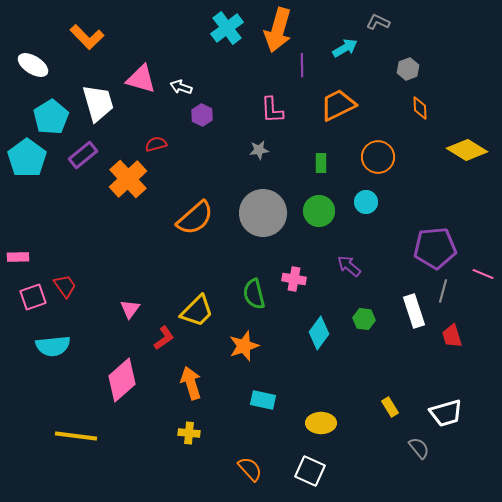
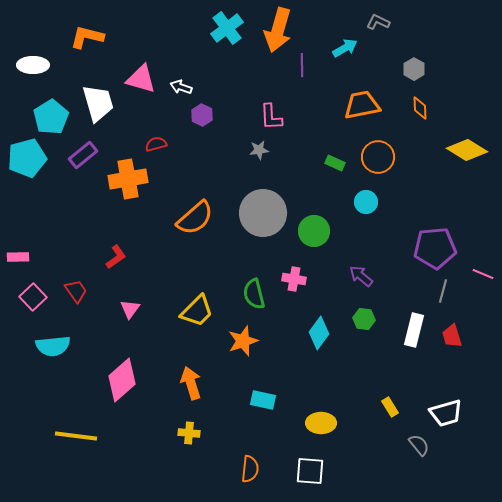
orange L-shape at (87, 37): rotated 148 degrees clockwise
white ellipse at (33, 65): rotated 32 degrees counterclockwise
gray hexagon at (408, 69): moved 6 px right; rotated 10 degrees counterclockwise
orange trapezoid at (338, 105): moved 24 px right; rotated 15 degrees clockwise
pink L-shape at (272, 110): moved 1 px left, 7 px down
cyan pentagon at (27, 158): rotated 21 degrees clockwise
green rectangle at (321, 163): moved 14 px right; rotated 66 degrees counterclockwise
orange cross at (128, 179): rotated 33 degrees clockwise
green circle at (319, 211): moved 5 px left, 20 px down
purple arrow at (349, 266): moved 12 px right, 10 px down
red trapezoid at (65, 286): moved 11 px right, 5 px down
pink square at (33, 297): rotated 24 degrees counterclockwise
white rectangle at (414, 311): moved 19 px down; rotated 32 degrees clockwise
red L-shape at (164, 338): moved 48 px left, 81 px up
orange star at (244, 346): moved 1 px left, 5 px up
gray semicircle at (419, 448): moved 3 px up
orange semicircle at (250, 469): rotated 48 degrees clockwise
white square at (310, 471): rotated 20 degrees counterclockwise
